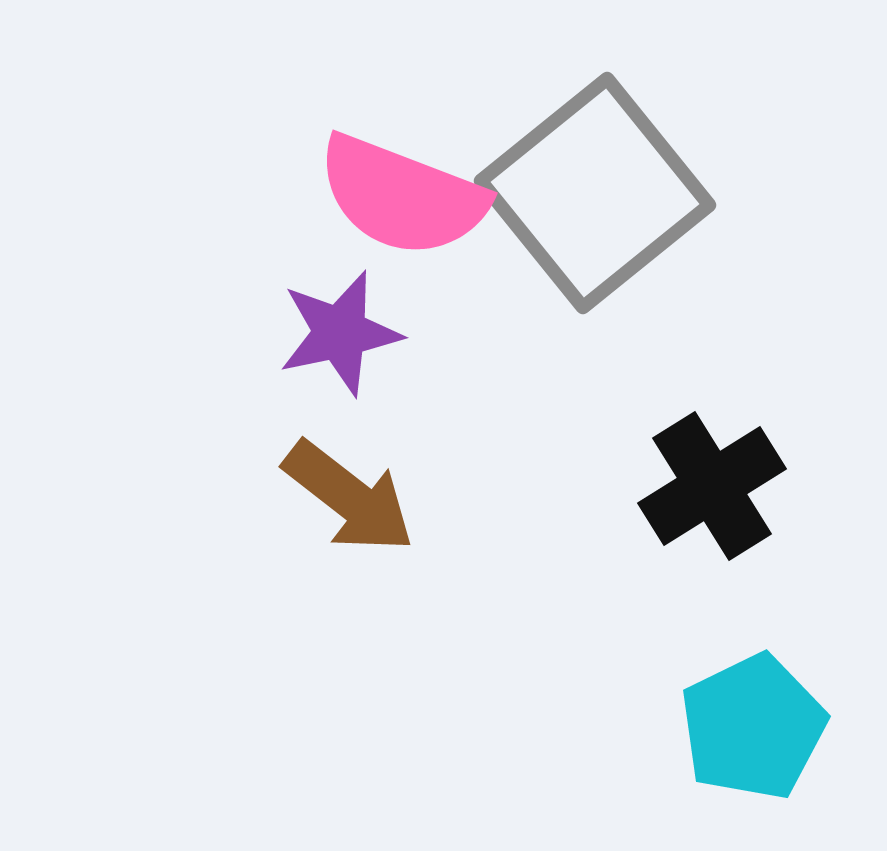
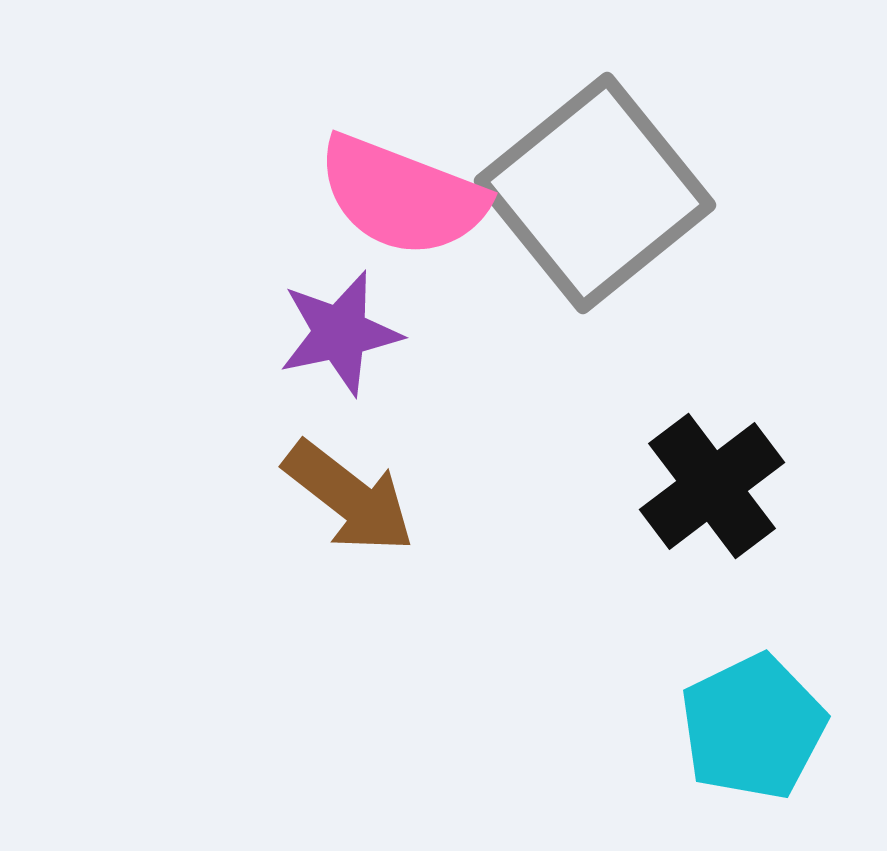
black cross: rotated 5 degrees counterclockwise
